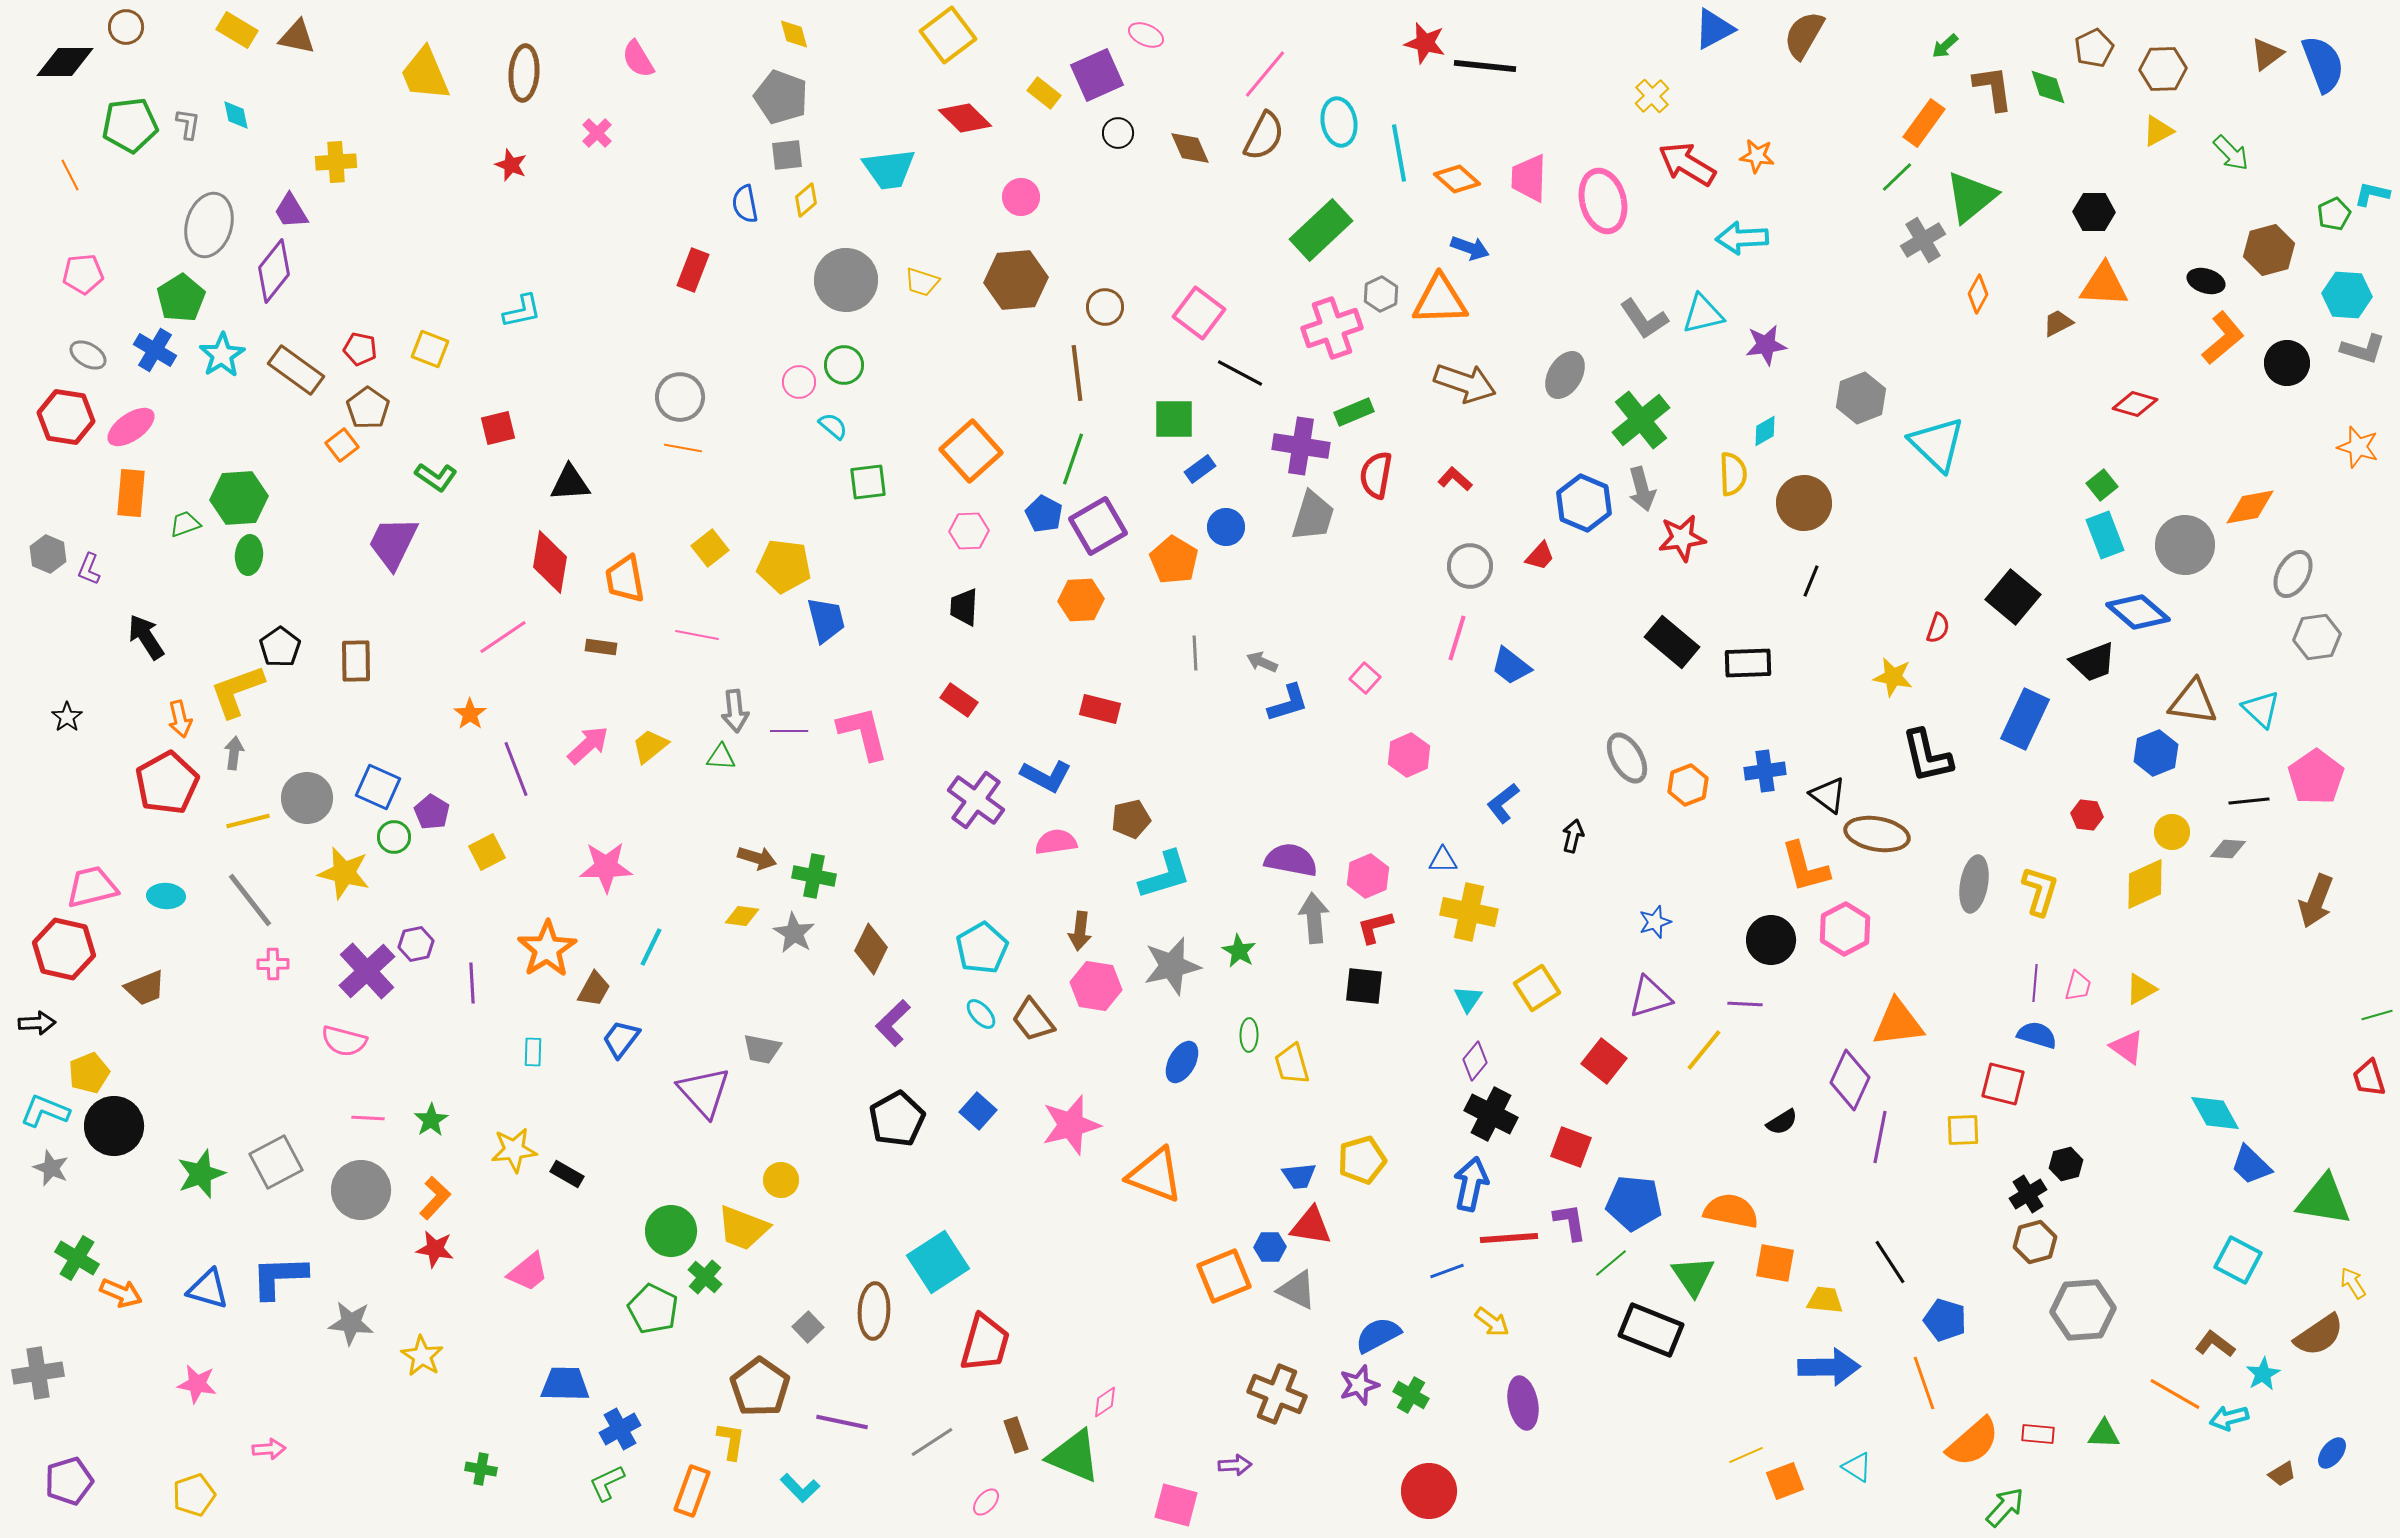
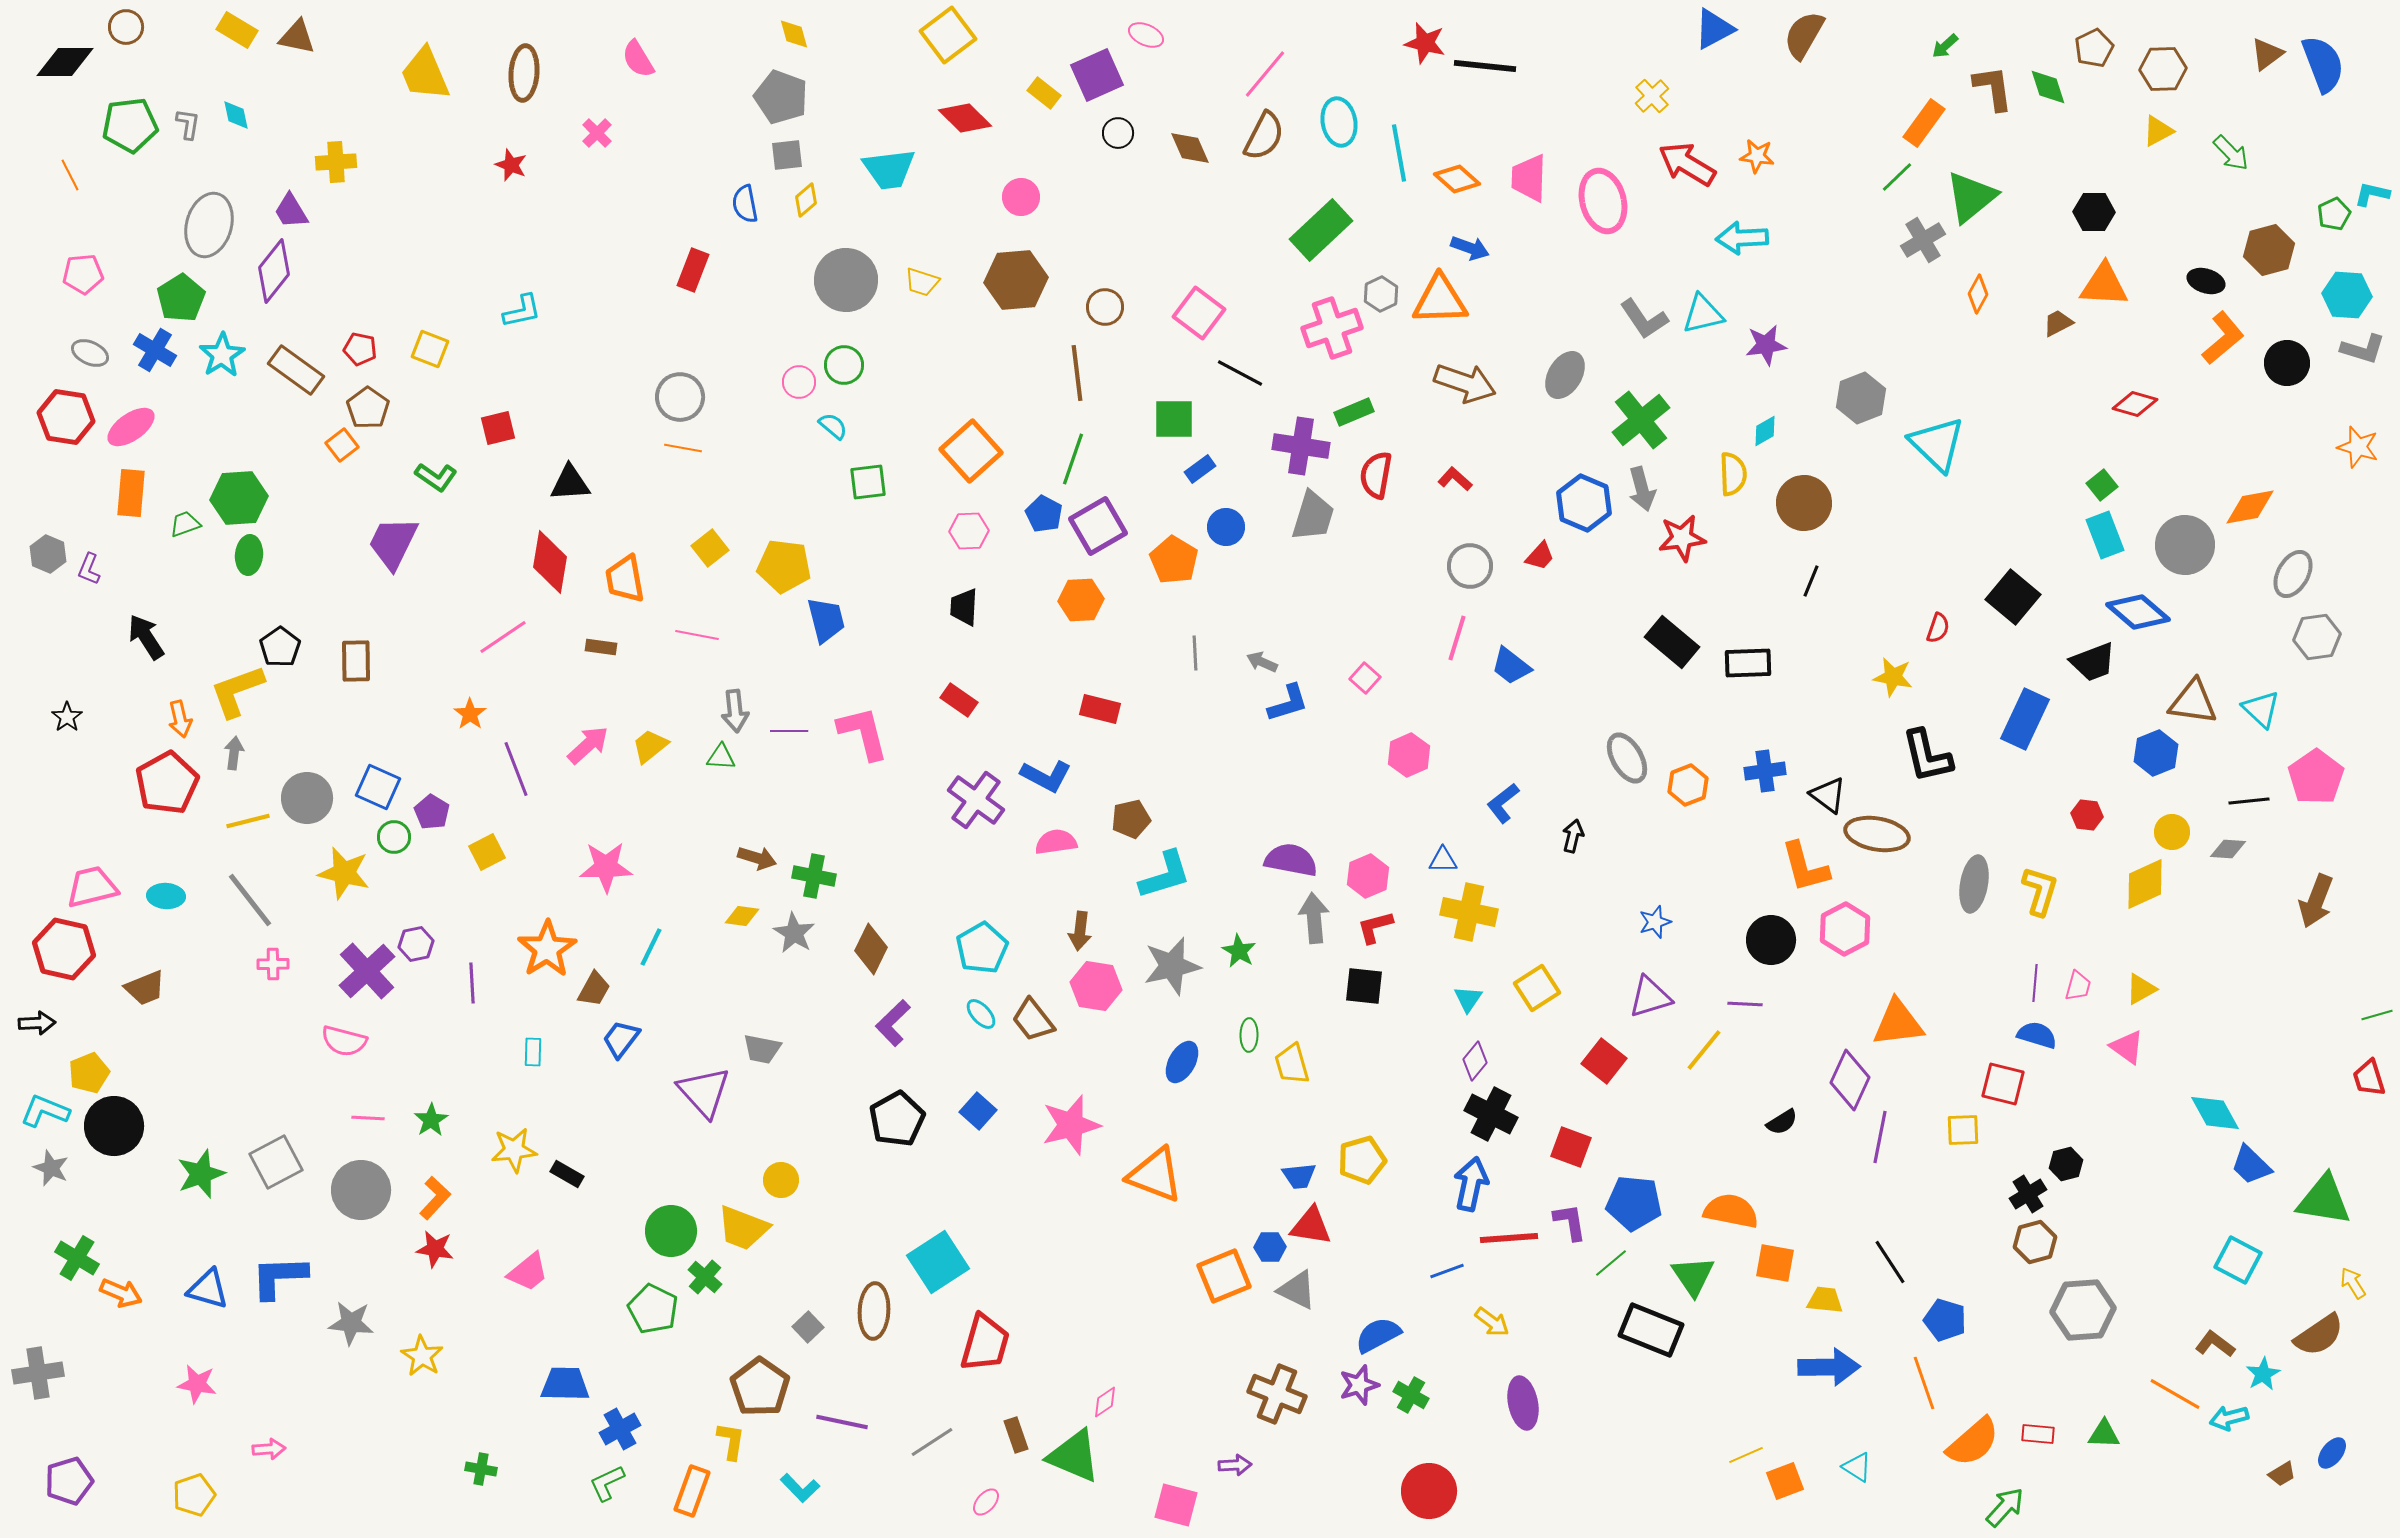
gray ellipse at (88, 355): moved 2 px right, 2 px up; rotated 6 degrees counterclockwise
